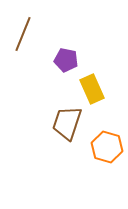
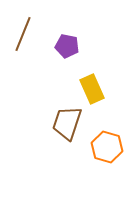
purple pentagon: moved 1 px right, 14 px up
